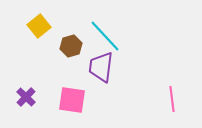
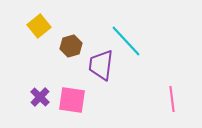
cyan line: moved 21 px right, 5 px down
purple trapezoid: moved 2 px up
purple cross: moved 14 px right
